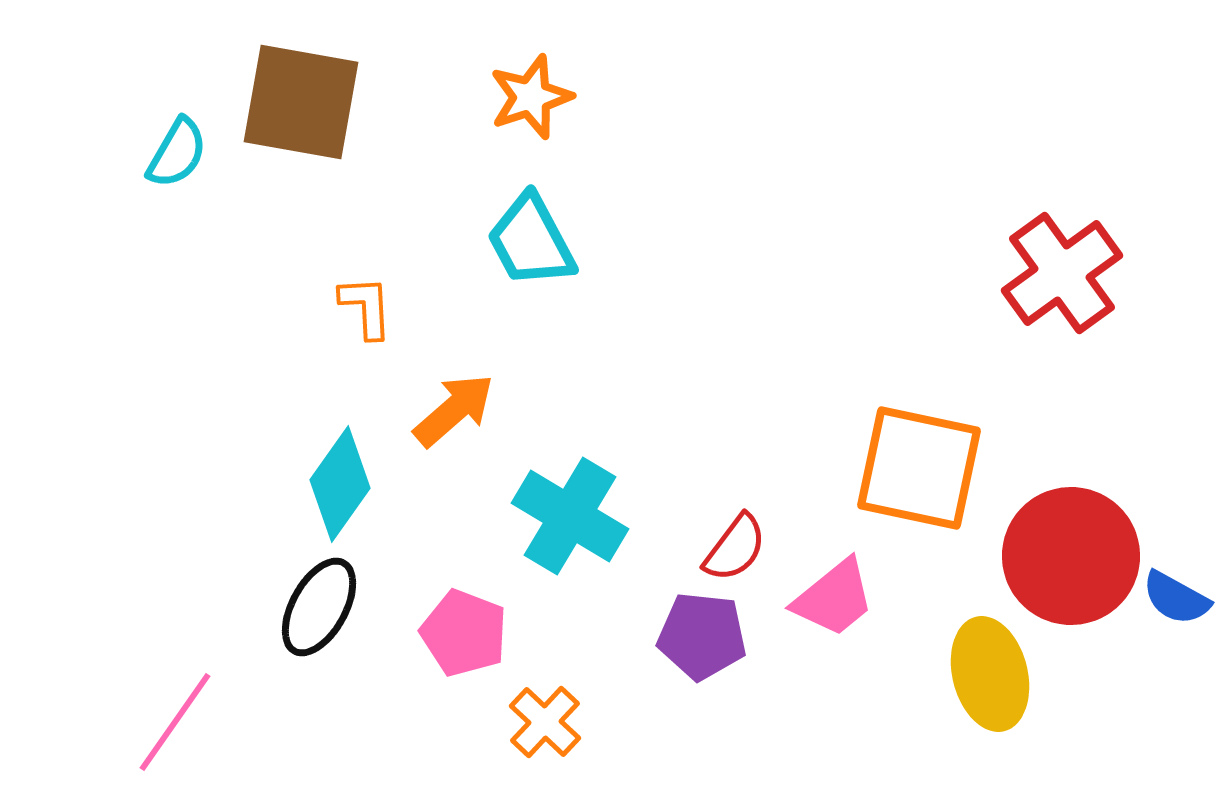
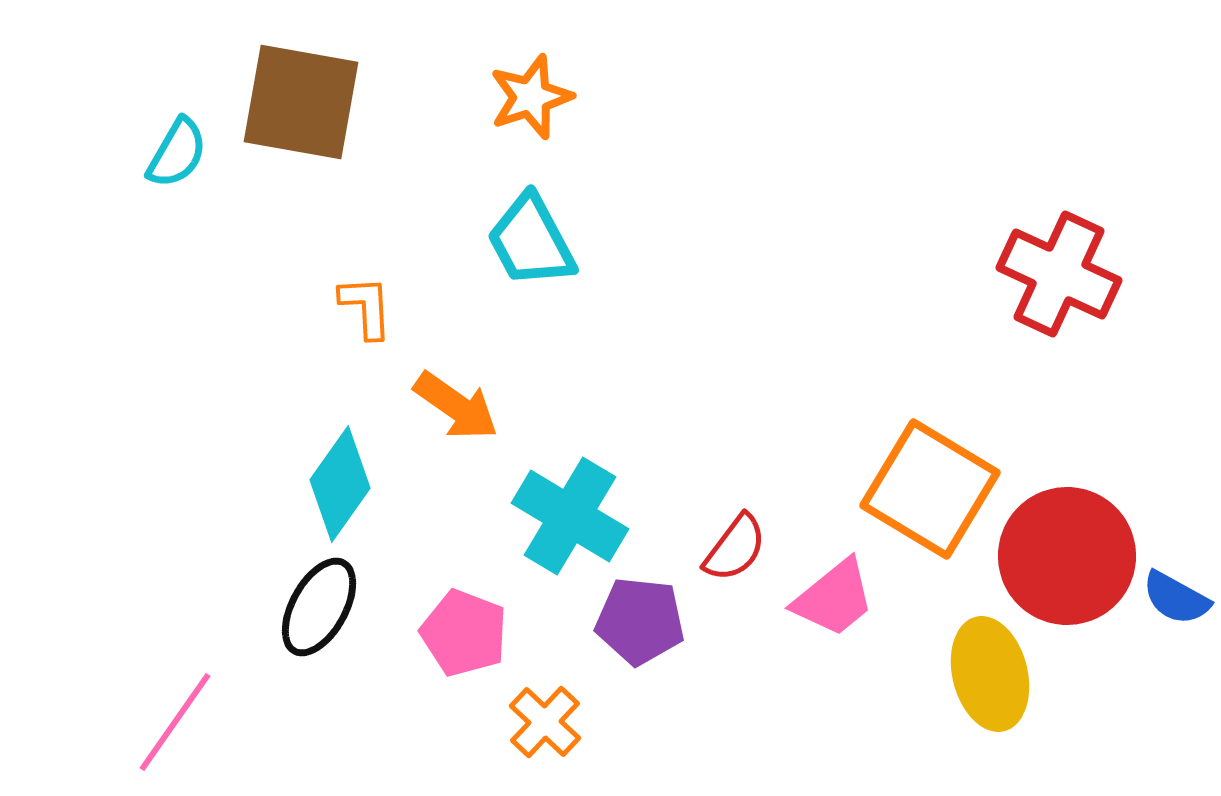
red cross: moved 3 px left, 1 px down; rotated 29 degrees counterclockwise
orange arrow: moved 2 px right, 4 px up; rotated 76 degrees clockwise
orange square: moved 11 px right, 21 px down; rotated 19 degrees clockwise
red circle: moved 4 px left
purple pentagon: moved 62 px left, 15 px up
